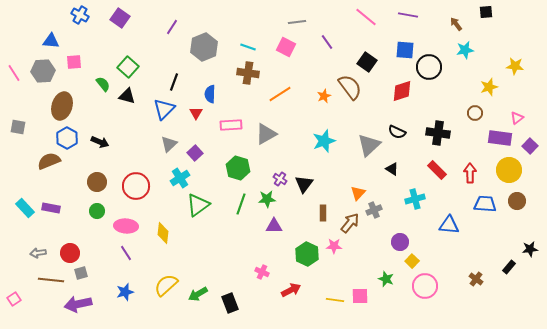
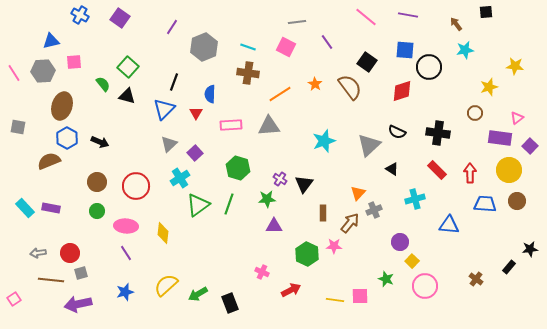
blue triangle at (51, 41): rotated 18 degrees counterclockwise
orange star at (324, 96): moved 9 px left, 12 px up; rotated 16 degrees counterclockwise
gray triangle at (266, 134): moved 3 px right, 8 px up; rotated 25 degrees clockwise
green line at (241, 204): moved 12 px left
